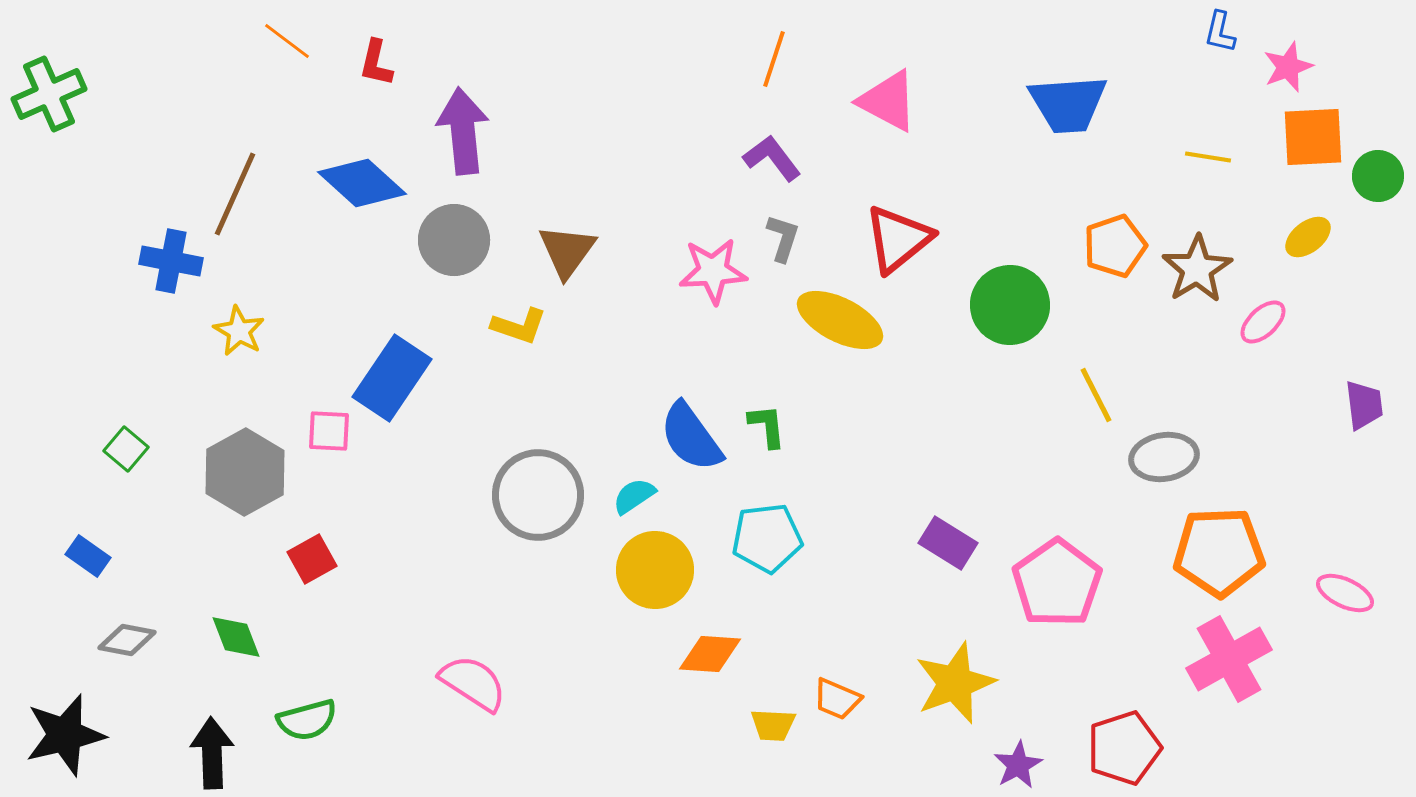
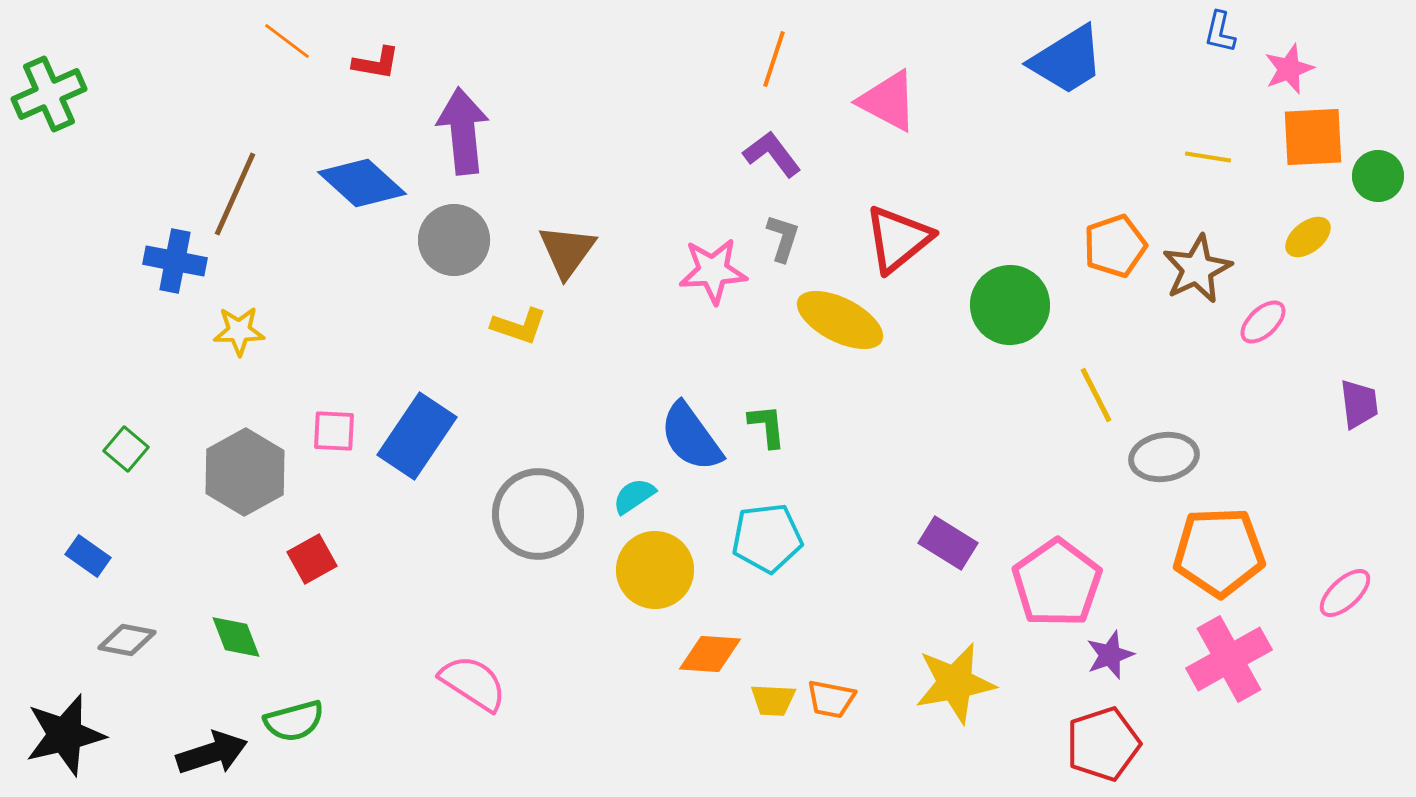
red L-shape at (376, 63): rotated 93 degrees counterclockwise
pink star at (1288, 67): moved 1 px right, 2 px down
blue trapezoid at (1068, 104): moved 1 px left, 44 px up; rotated 28 degrees counterclockwise
purple L-shape at (772, 158): moved 4 px up
blue cross at (171, 261): moved 4 px right
brown star at (1197, 269): rotated 6 degrees clockwise
yellow star at (239, 331): rotated 30 degrees counterclockwise
blue rectangle at (392, 378): moved 25 px right, 58 px down
purple trapezoid at (1364, 405): moved 5 px left, 1 px up
pink square at (329, 431): moved 5 px right
gray circle at (538, 495): moved 19 px down
pink ellipse at (1345, 593): rotated 68 degrees counterclockwise
yellow star at (955, 683): rotated 10 degrees clockwise
orange trapezoid at (837, 699): moved 6 px left; rotated 12 degrees counterclockwise
green semicircle at (307, 720): moved 13 px left, 1 px down
yellow trapezoid at (773, 725): moved 25 px up
red pentagon at (1124, 748): moved 21 px left, 4 px up
black arrow at (212, 753): rotated 74 degrees clockwise
purple star at (1018, 765): moved 92 px right, 110 px up; rotated 9 degrees clockwise
